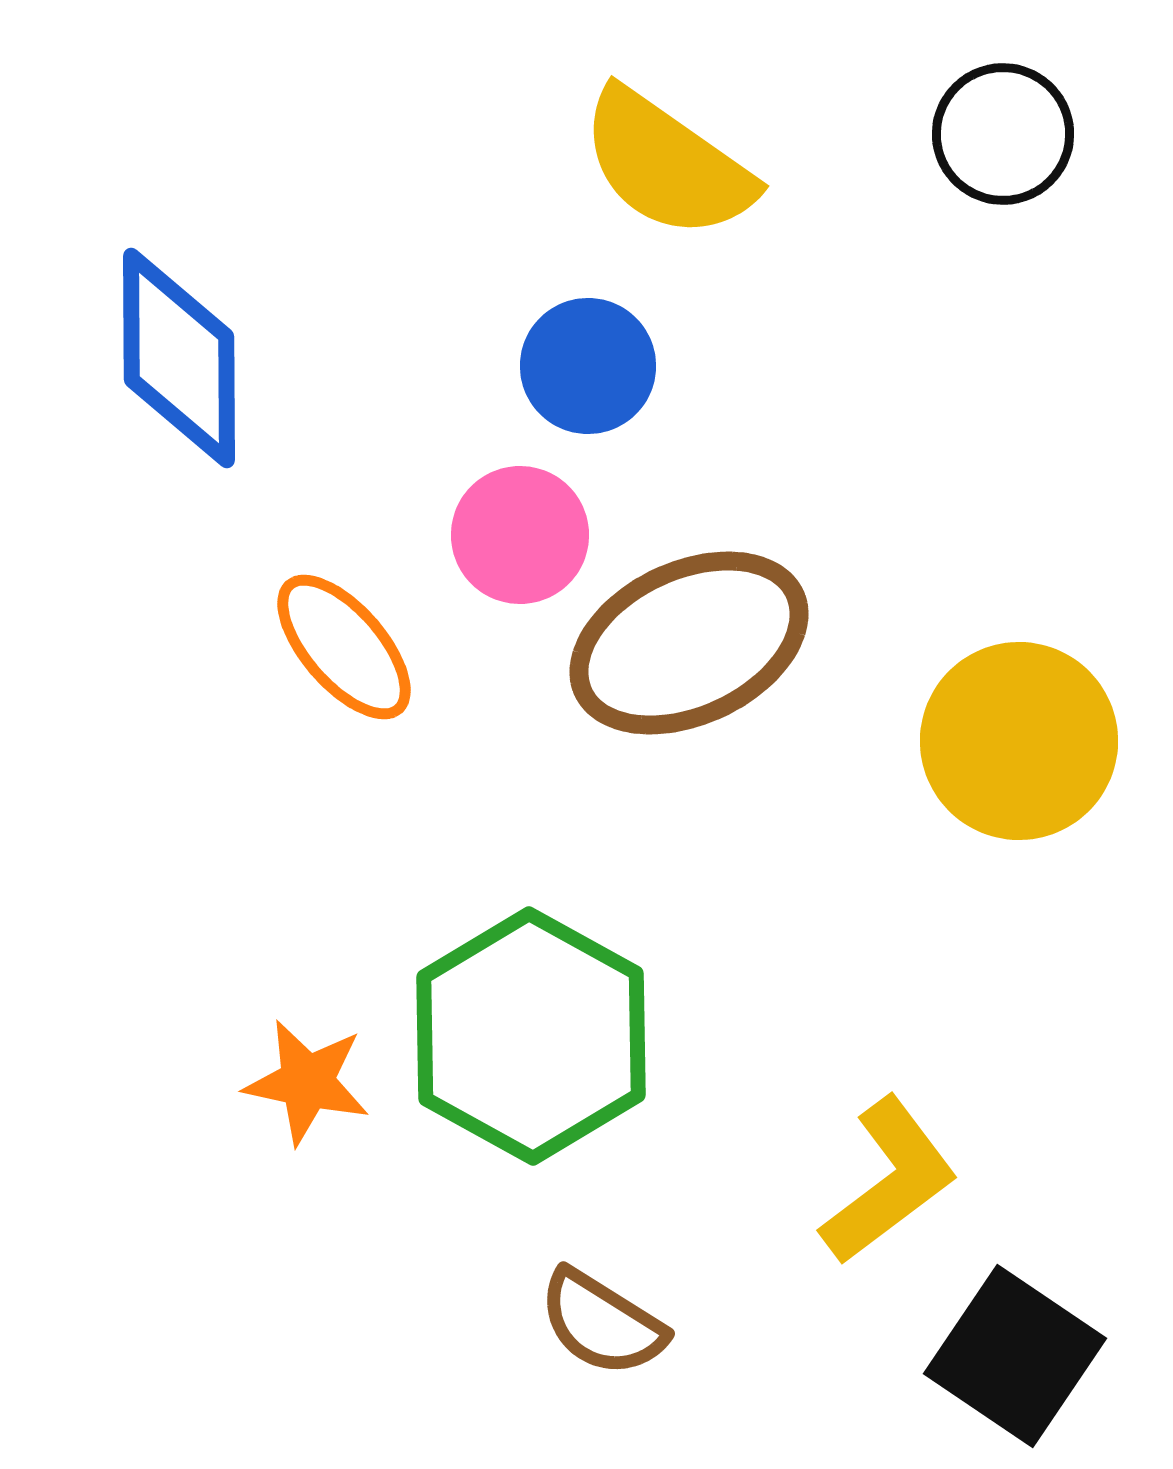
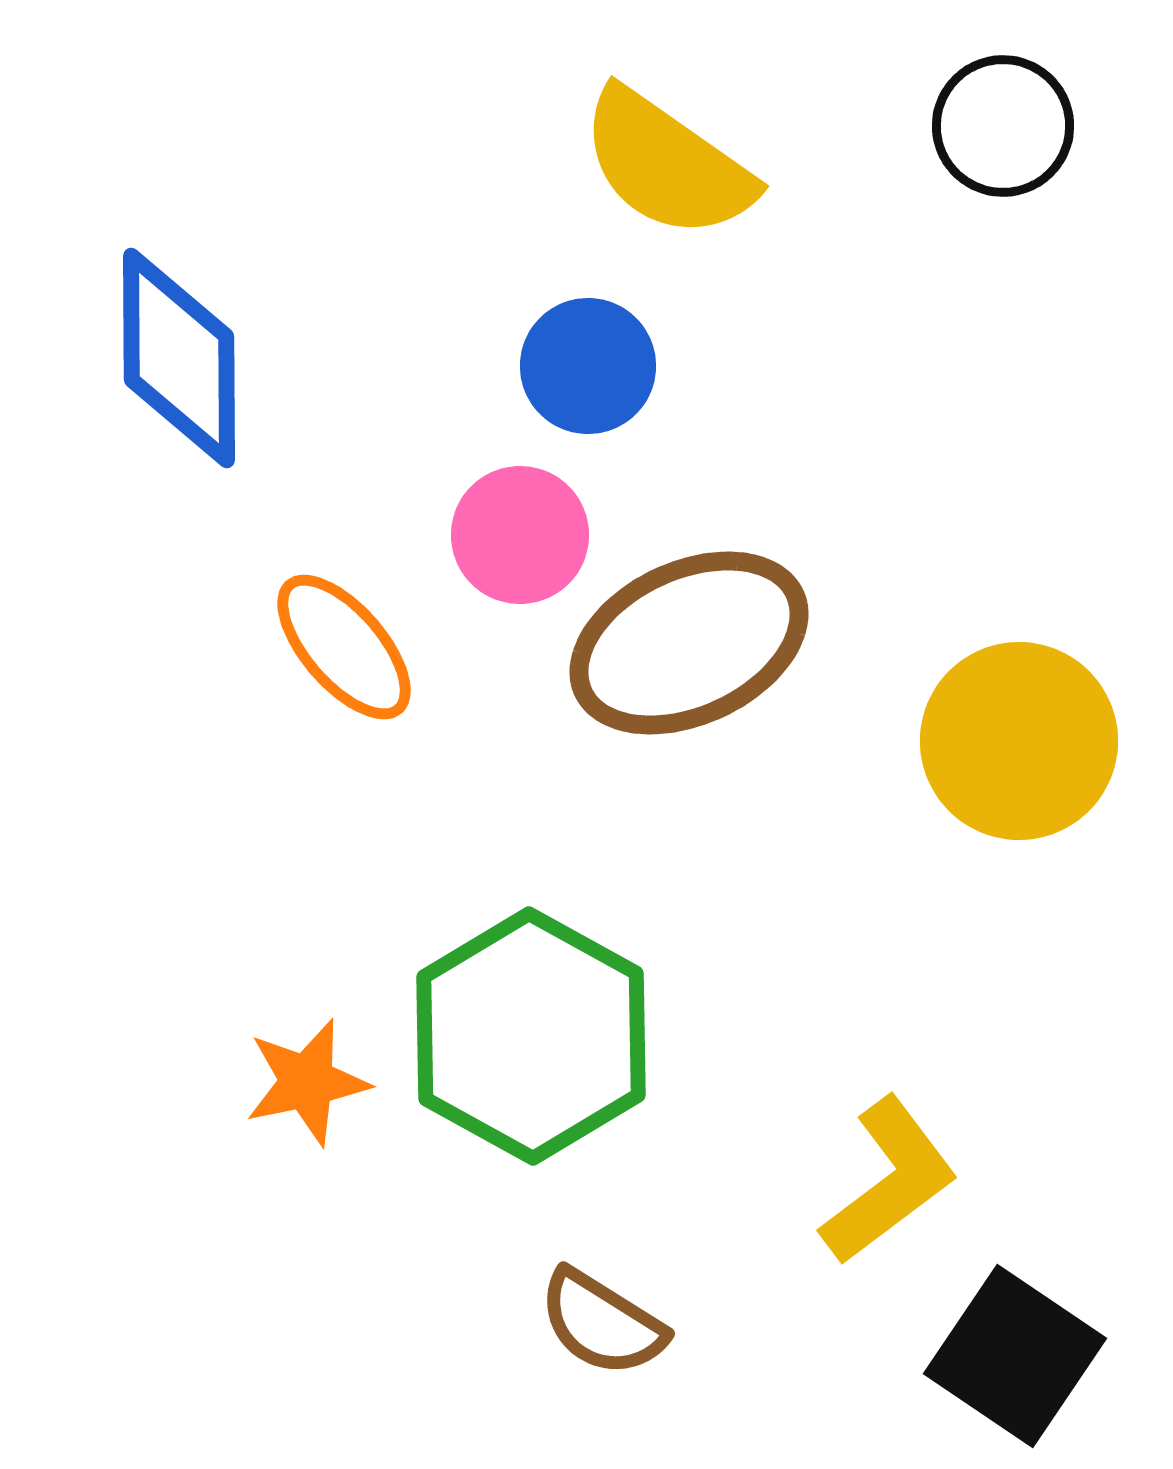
black circle: moved 8 px up
orange star: rotated 24 degrees counterclockwise
